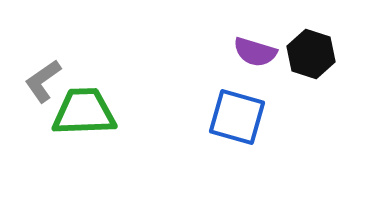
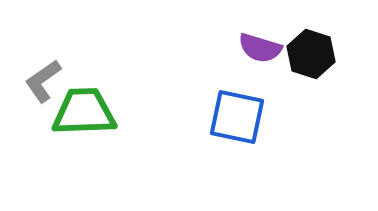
purple semicircle: moved 5 px right, 4 px up
blue square: rotated 4 degrees counterclockwise
